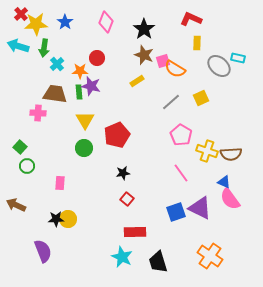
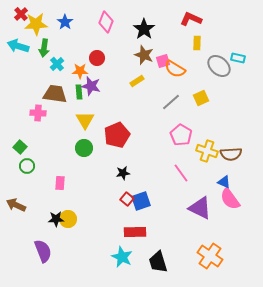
blue square at (176, 212): moved 35 px left, 11 px up
